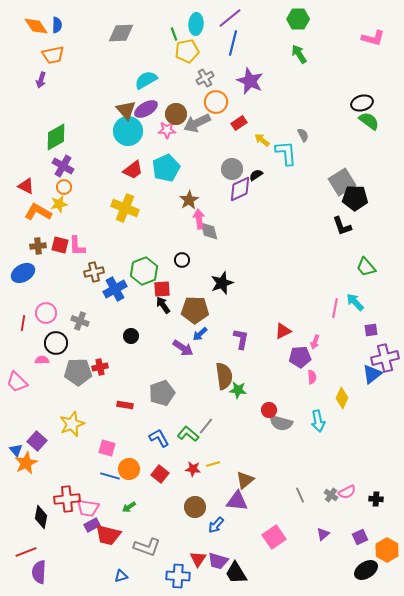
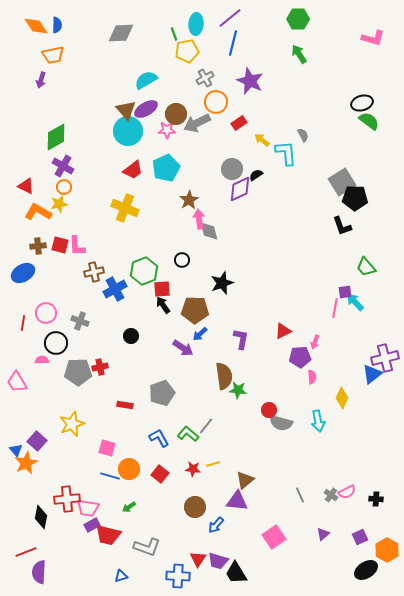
purple square at (371, 330): moved 26 px left, 38 px up
pink trapezoid at (17, 382): rotated 15 degrees clockwise
